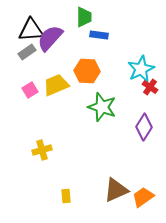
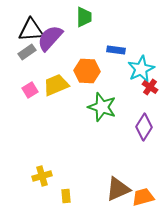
blue rectangle: moved 17 px right, 15 px down
yellow cross: moved 26 px down
brown triangle: moved 2 px right, 1 px up
orange trapezoid: rotated 20 degrees clockwise
